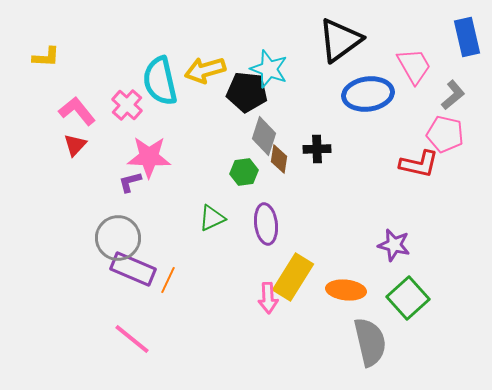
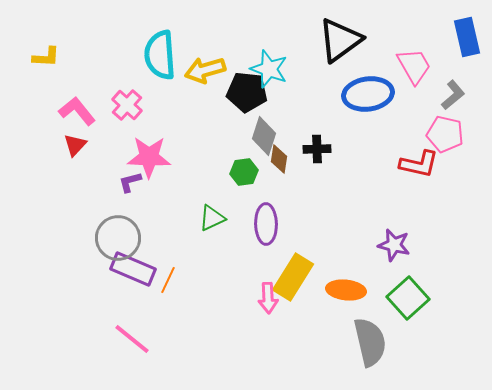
cyan semicircle: moved 26 px up; rotated 9 degrees clockwise
purple ellipse: rotated 6 degrees clockwise
